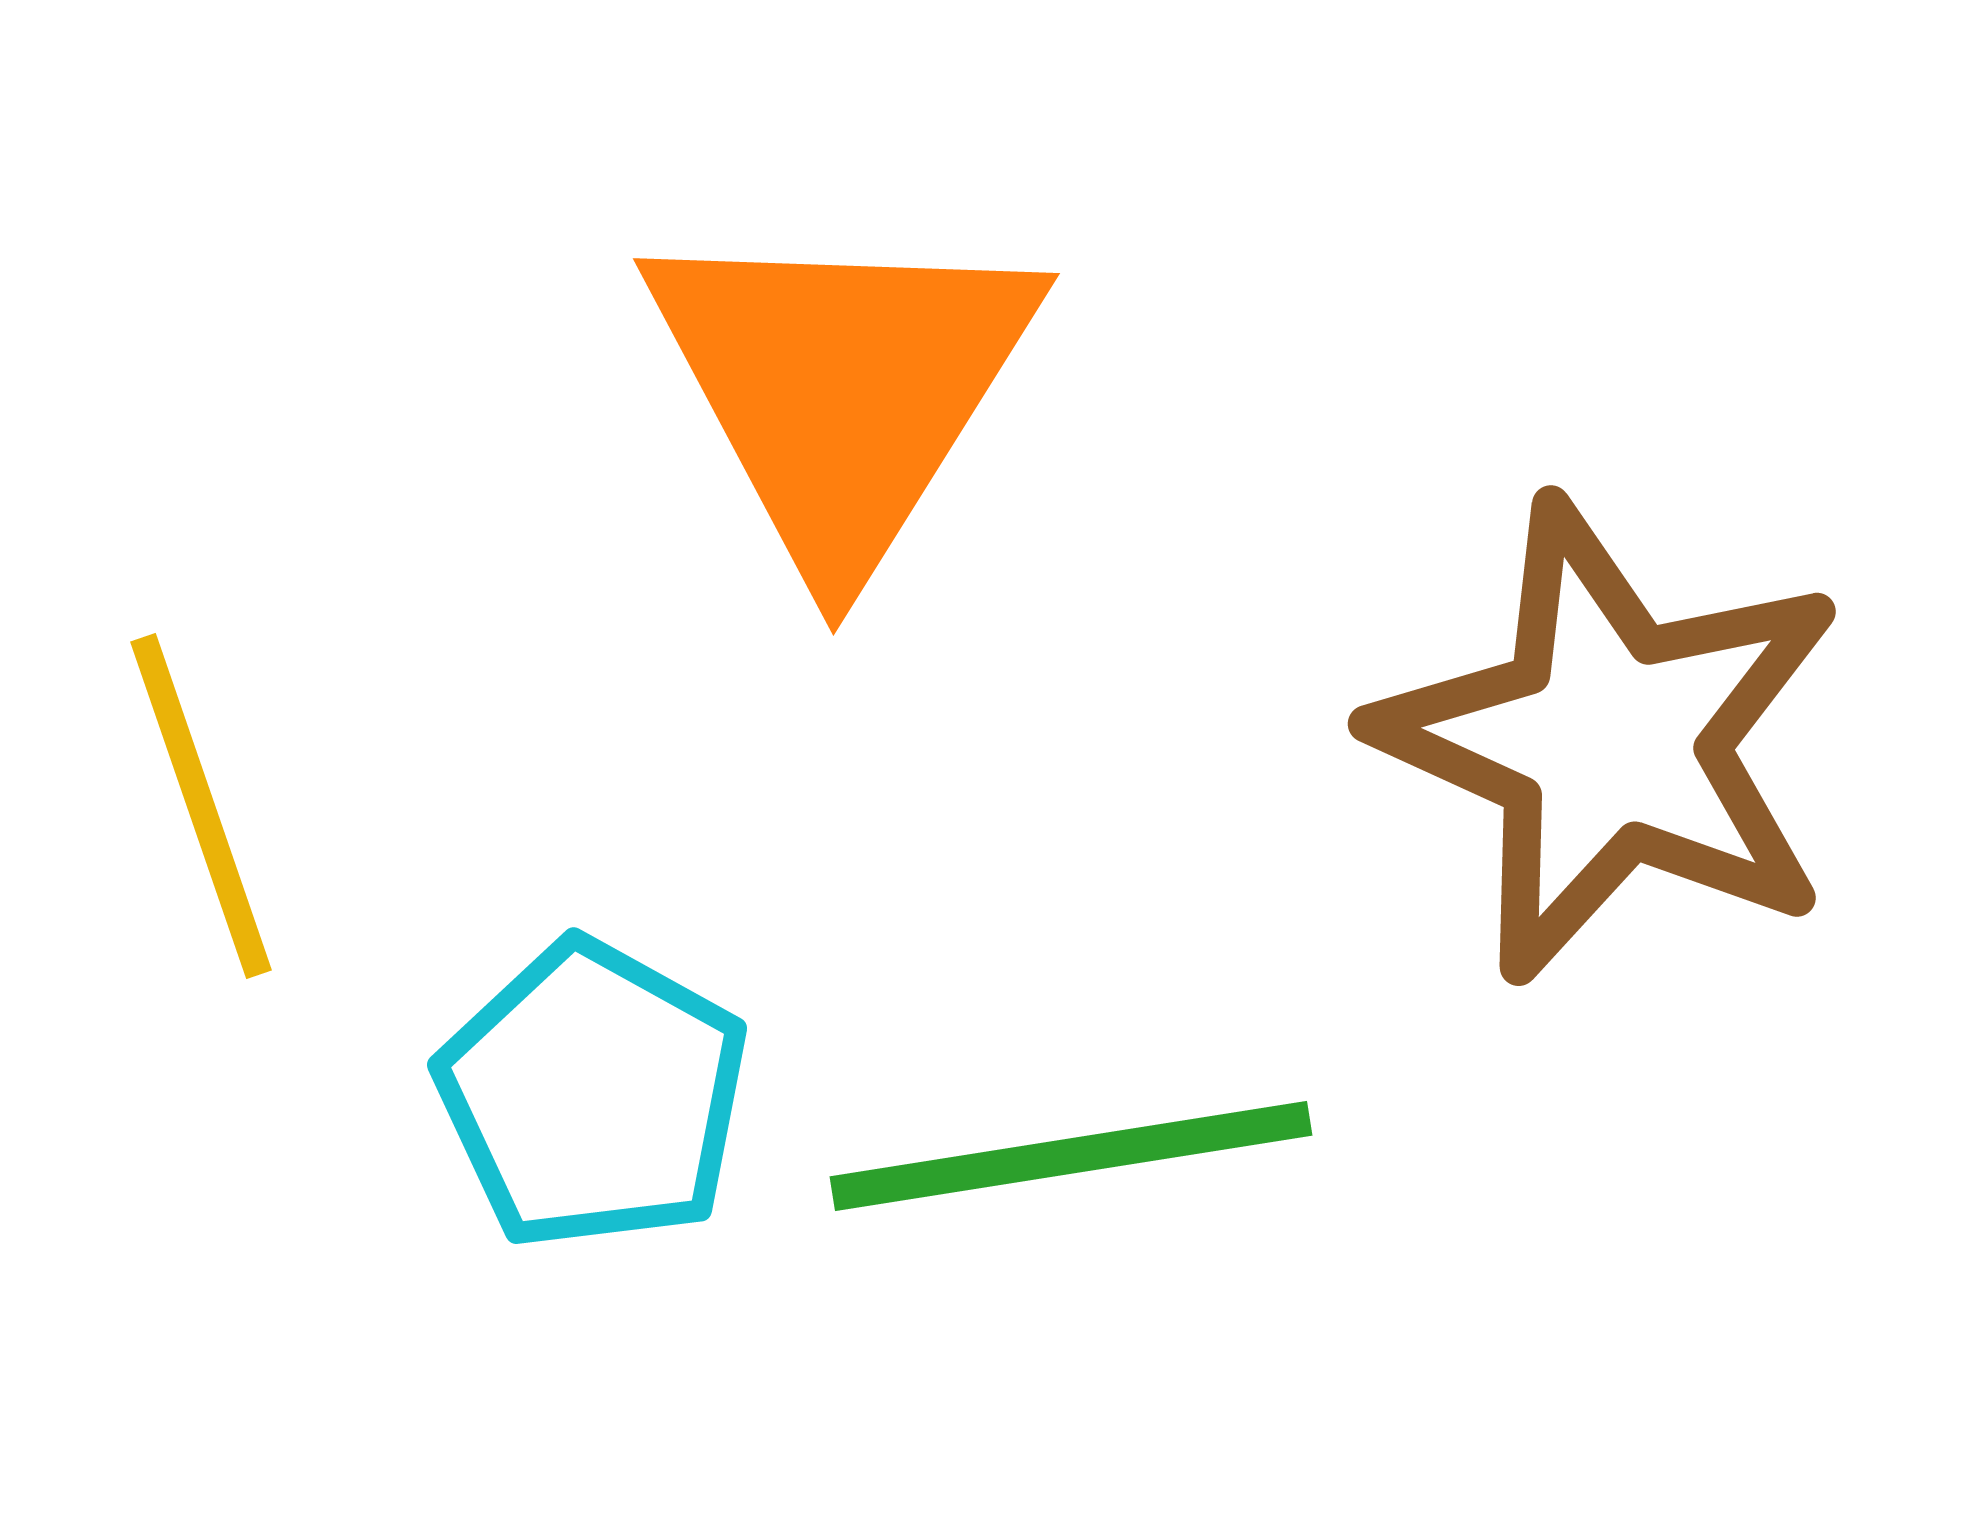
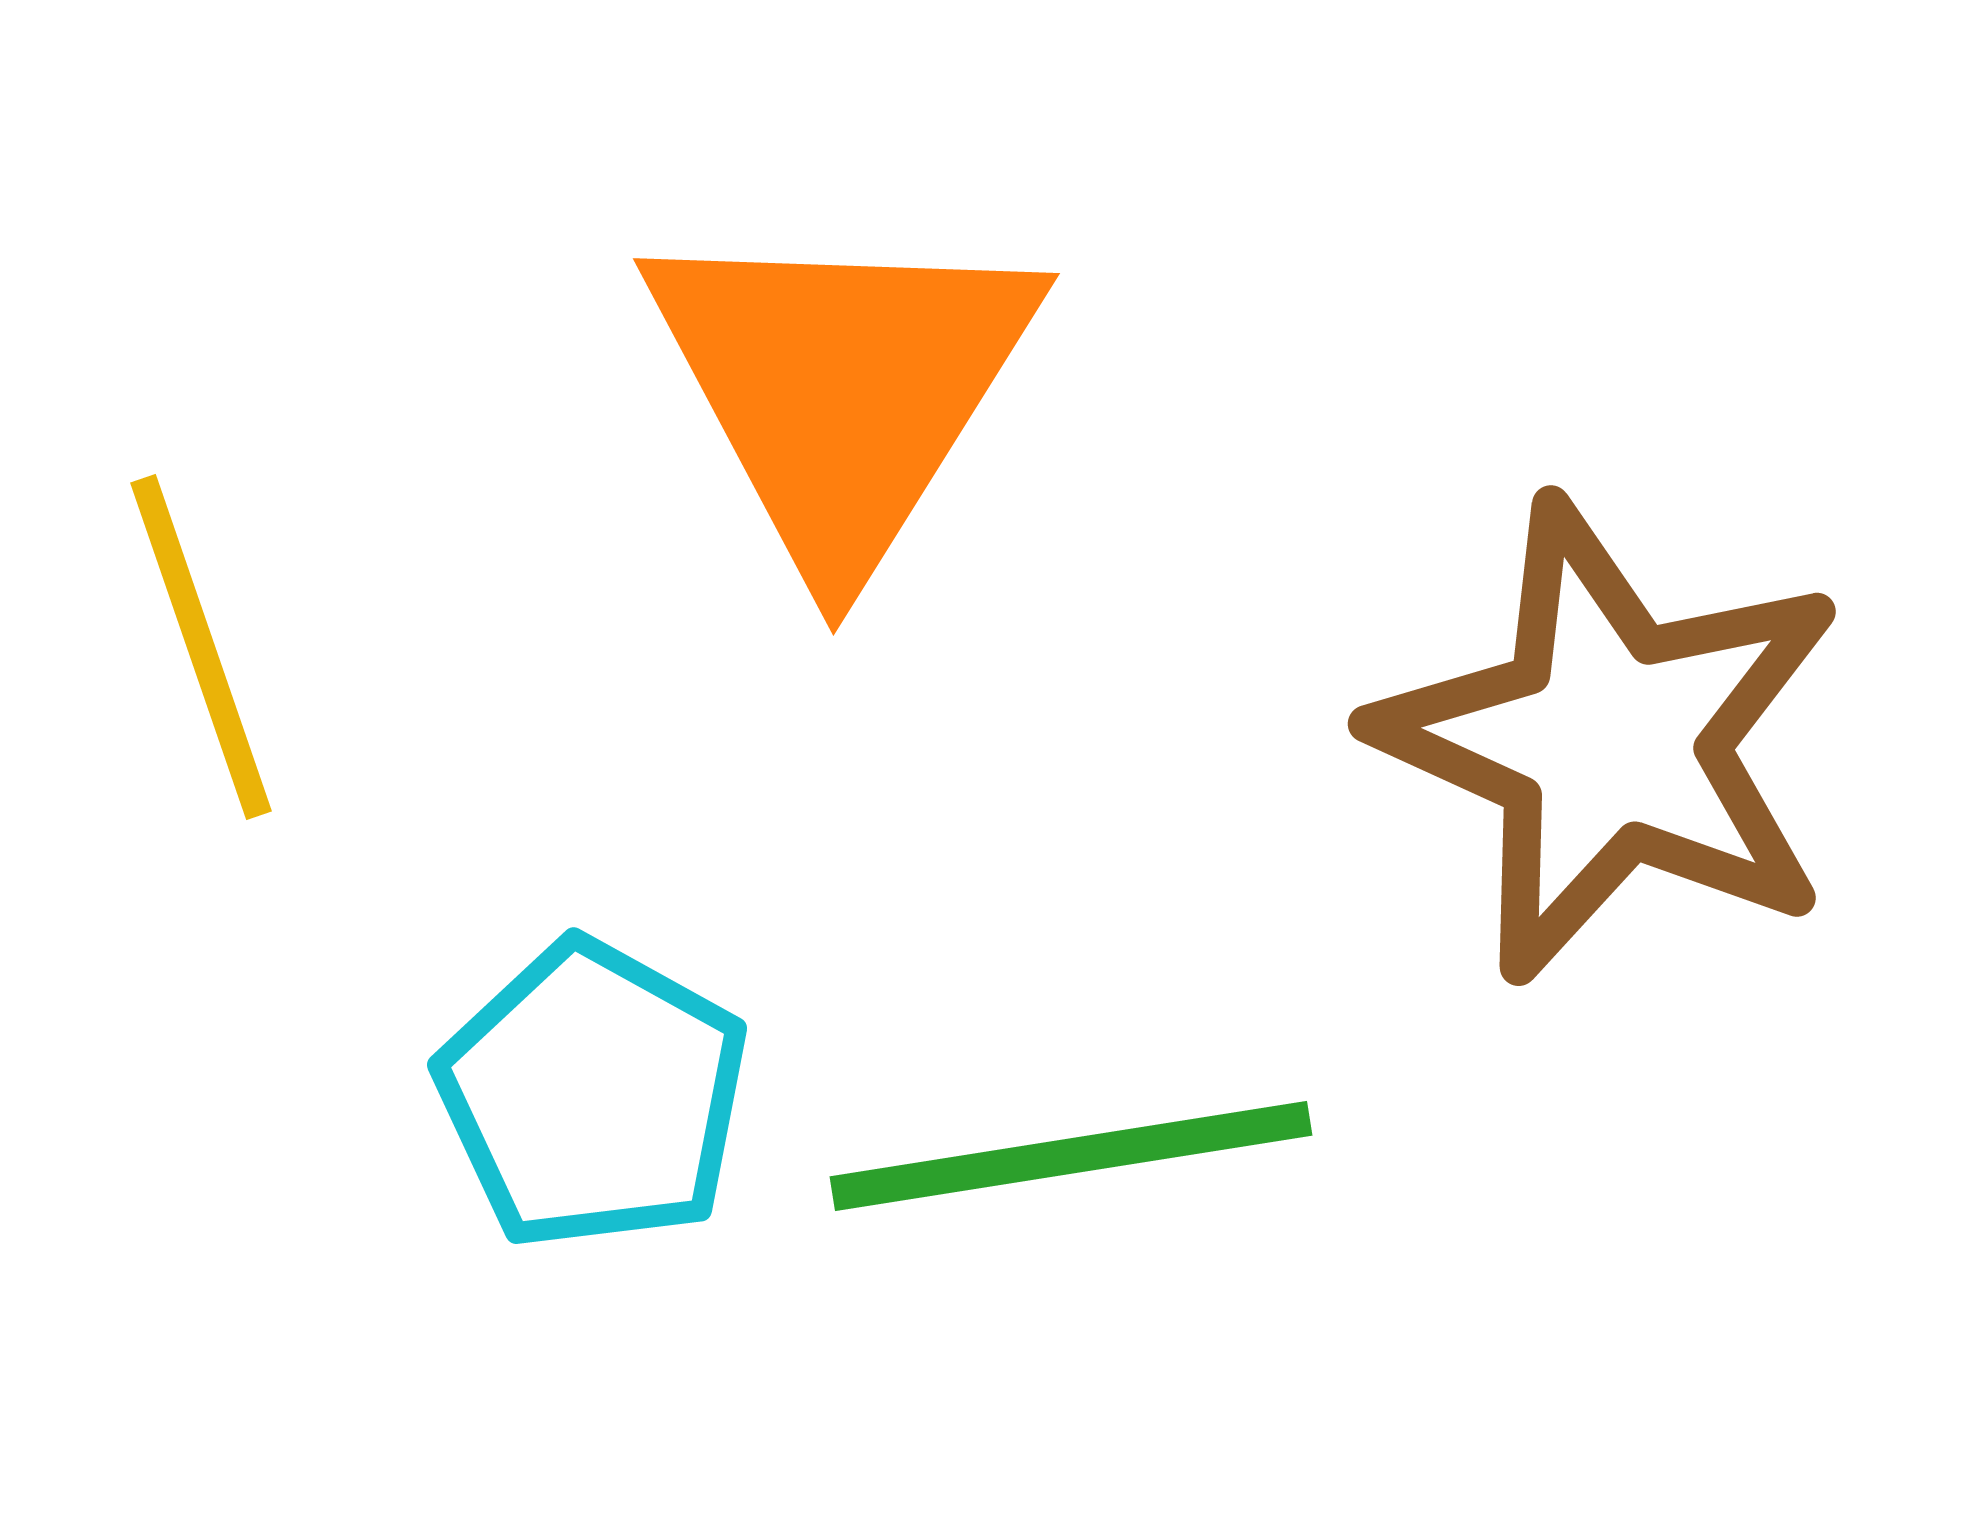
yellow line: moved 159 px up
